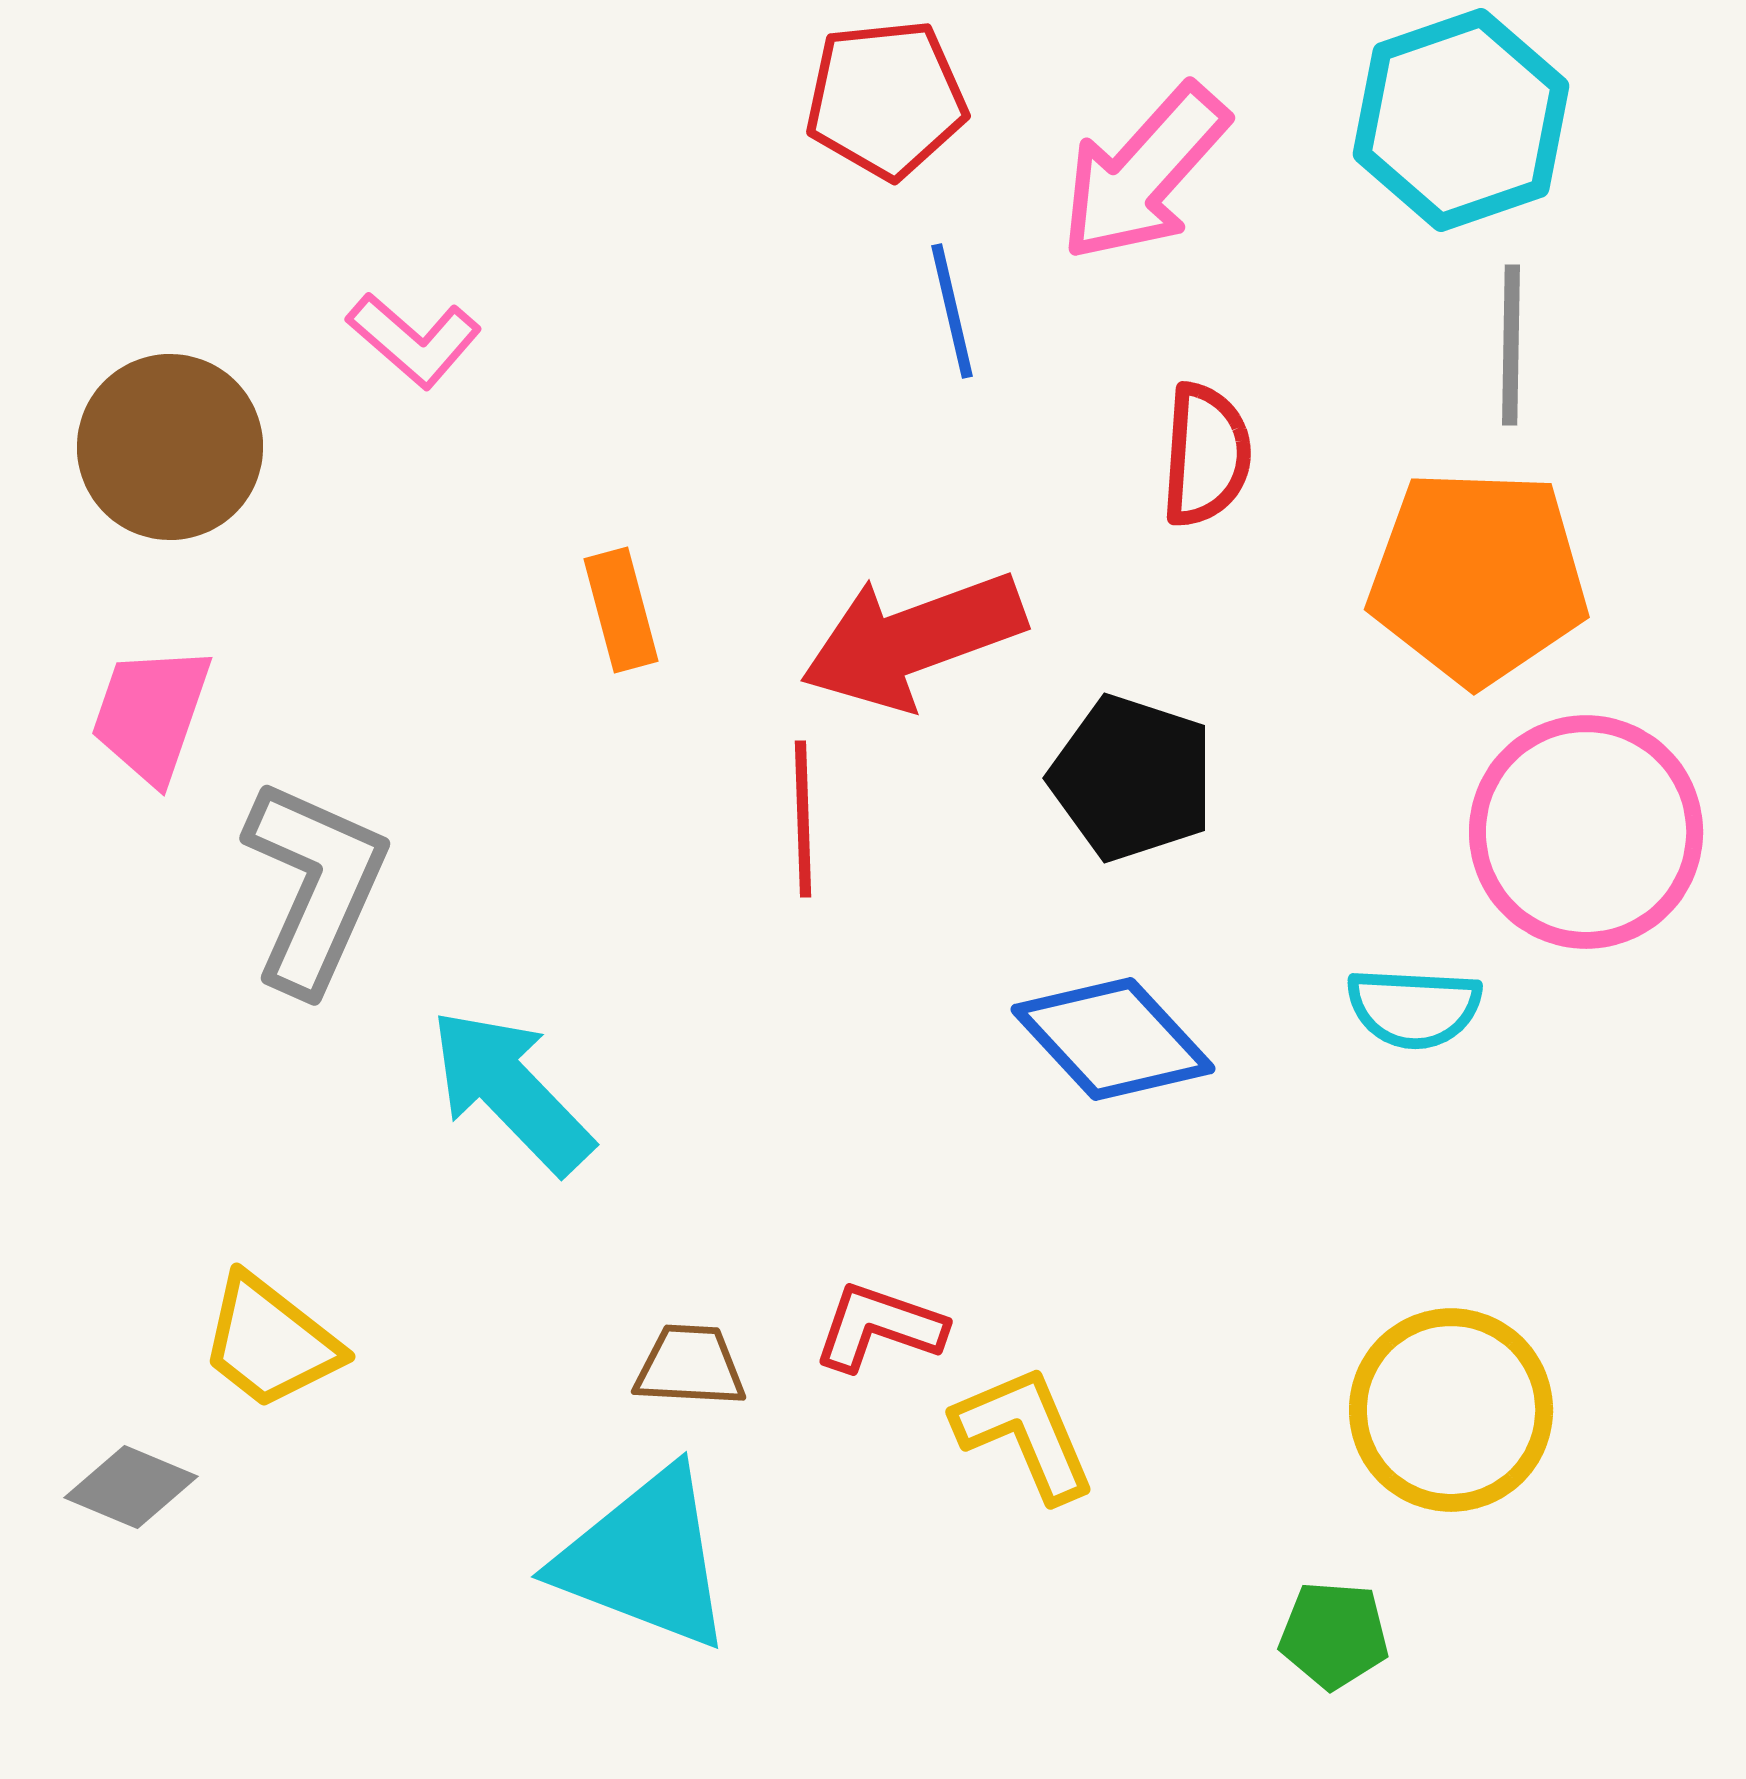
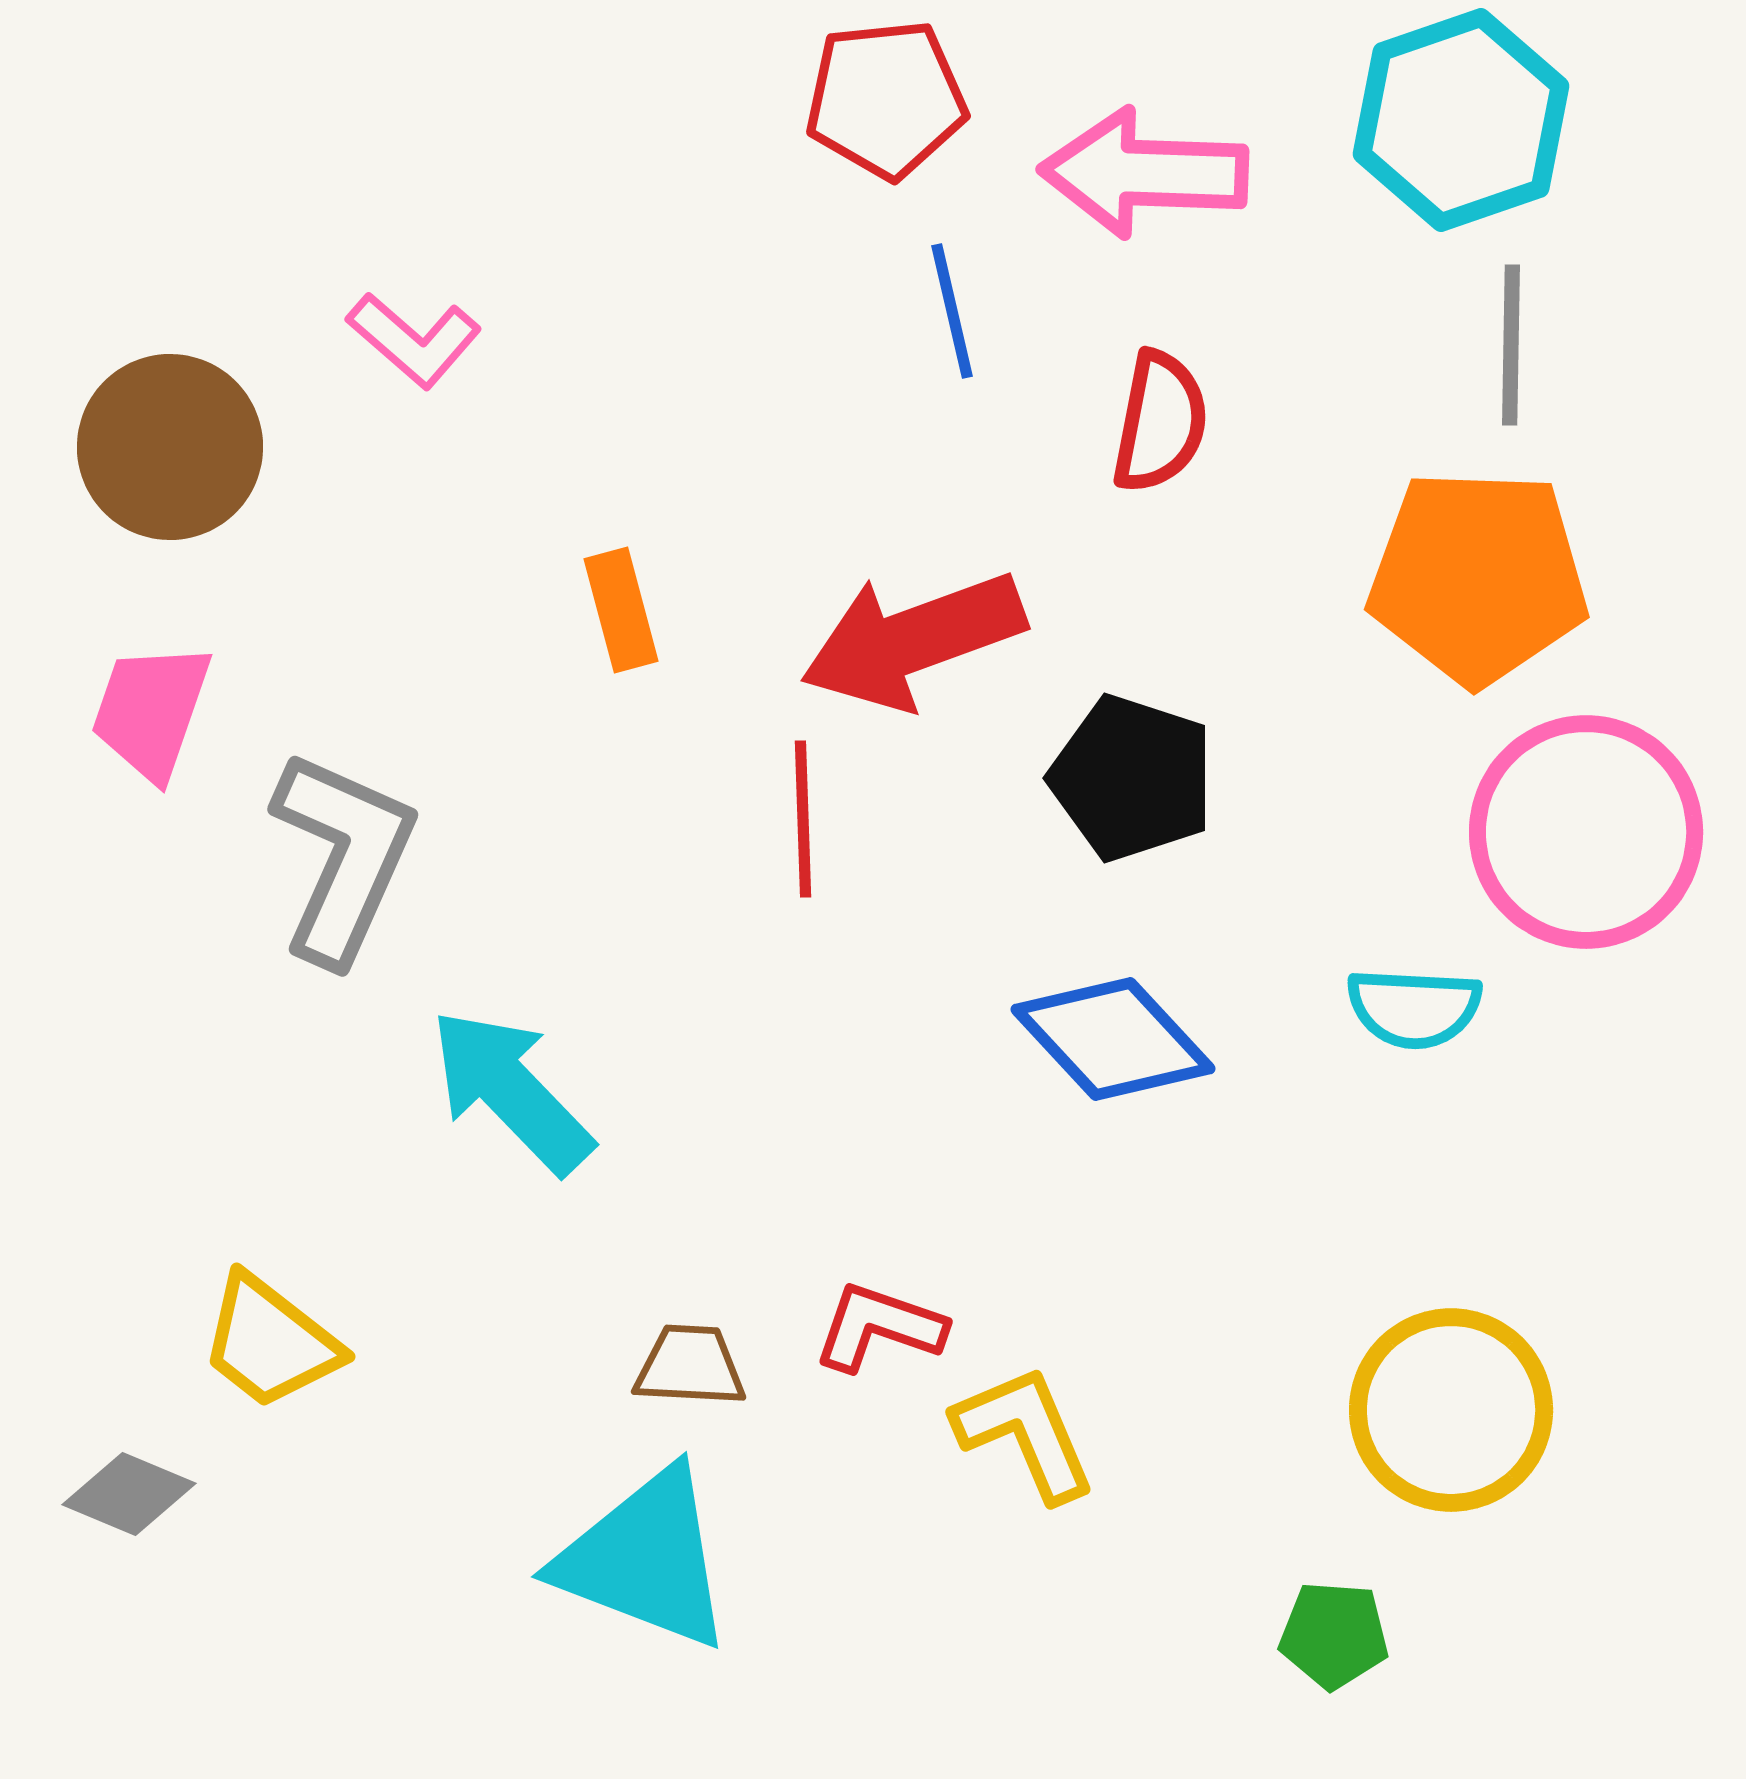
pink arrow: rotated 50 degrees clockwise
red semicircle: moved 46 px left, 33 px up; rotated 7 degrees clockwise
pink trapezoid: moved 3 px up
gray L-shape: moved 28 px right, 29 px up
gray diamond: moved 2 px left, 7 px down
